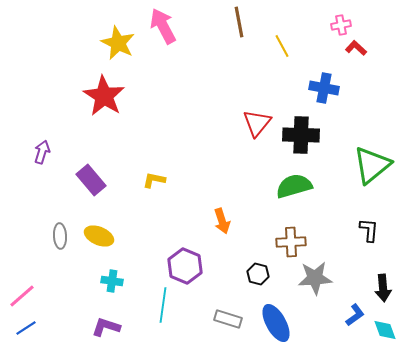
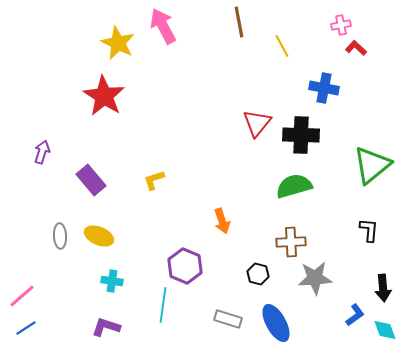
yellow L-shape: rotated 30 degrees counterclockwise
